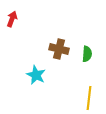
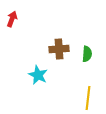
brown cross: rotated 18 degrees counterclockwise
cyan star: moved 2 px right
yellow line: moved 1 px left
